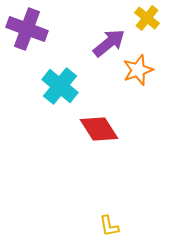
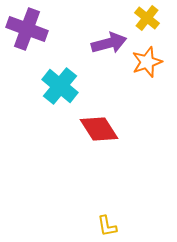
purple arrow: rotated 24 degrees clockwise
orange star: moved 9 px right, 8 px up
yellow L-shape: moved 2 px left
